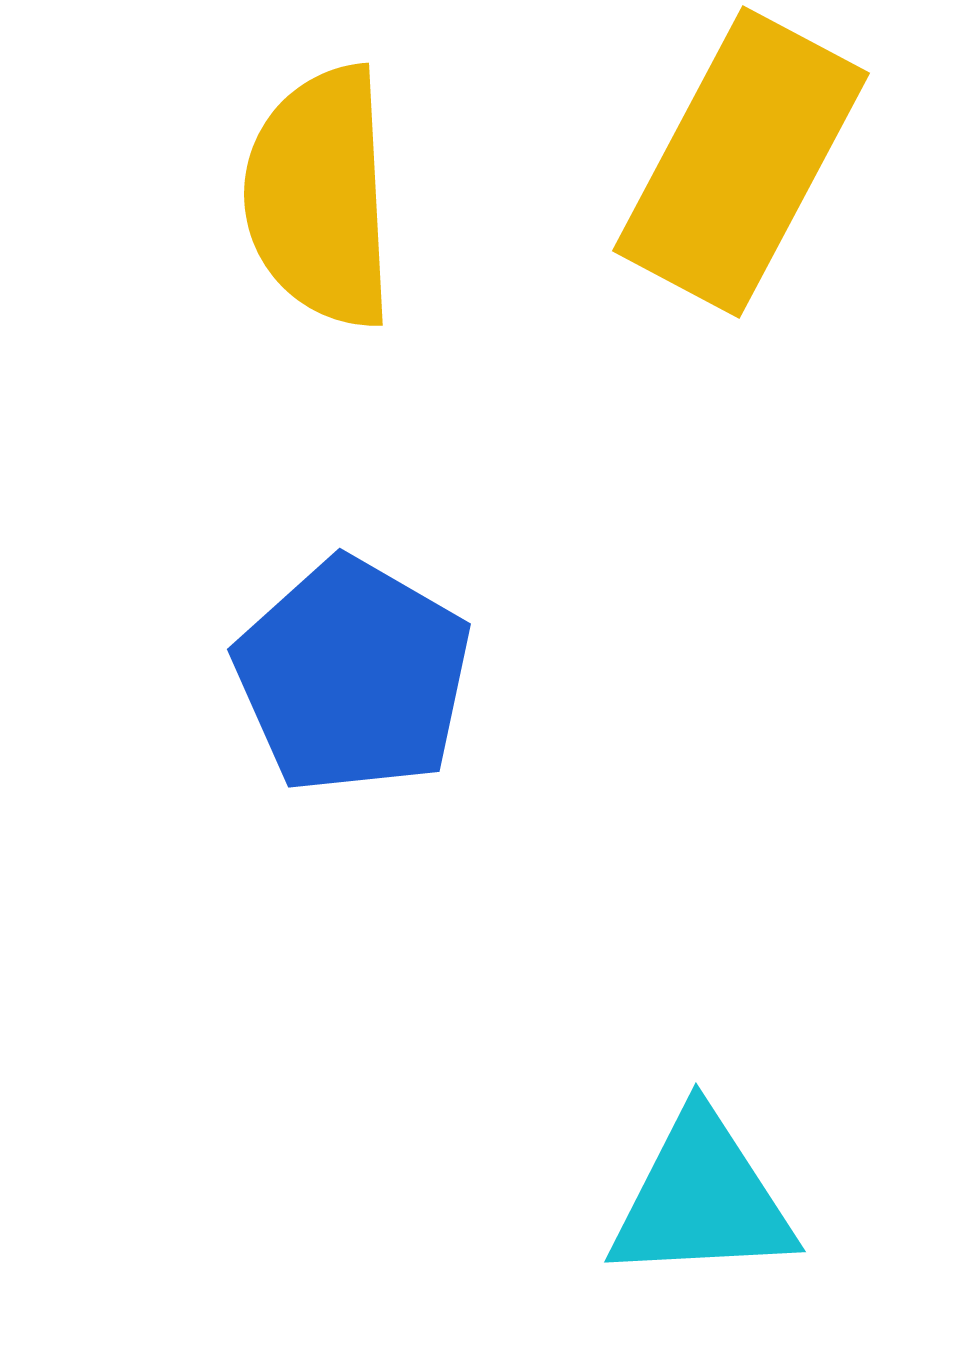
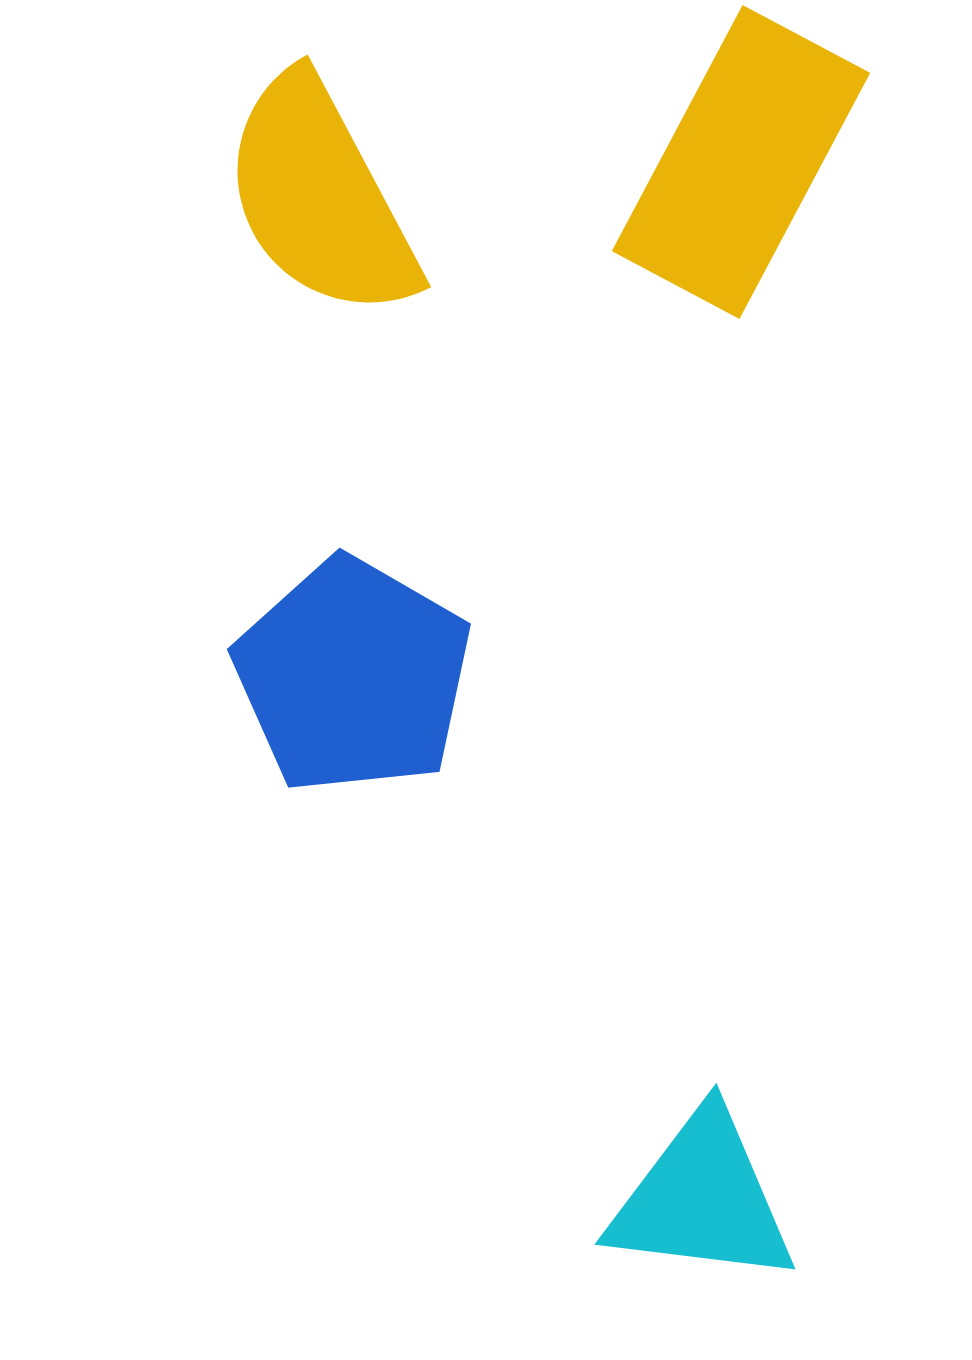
yellow semicircle: rotated 25 degrees counterclockwise
cyan triangle: rotated 10 degrees clockwise
